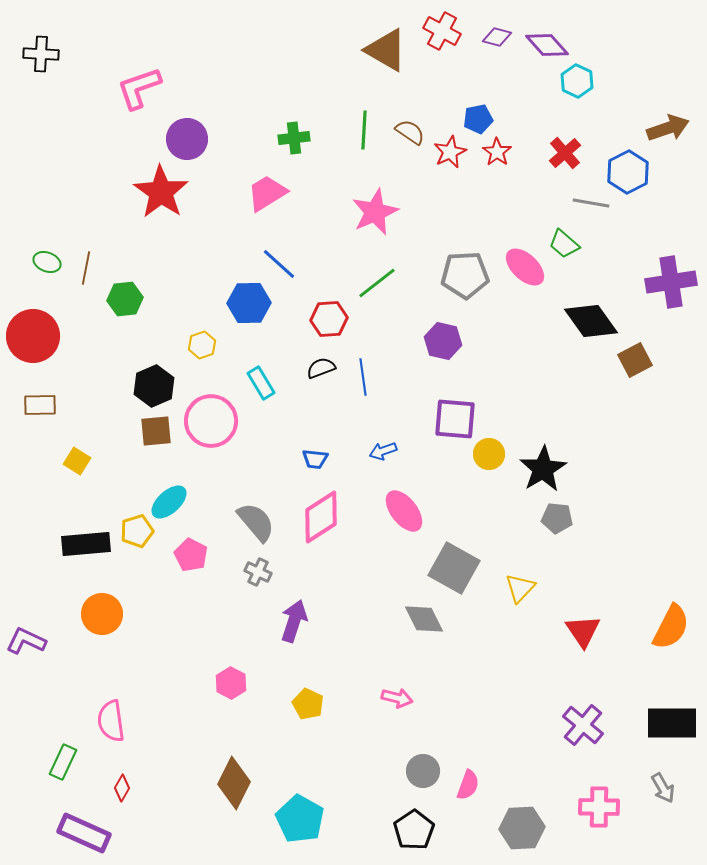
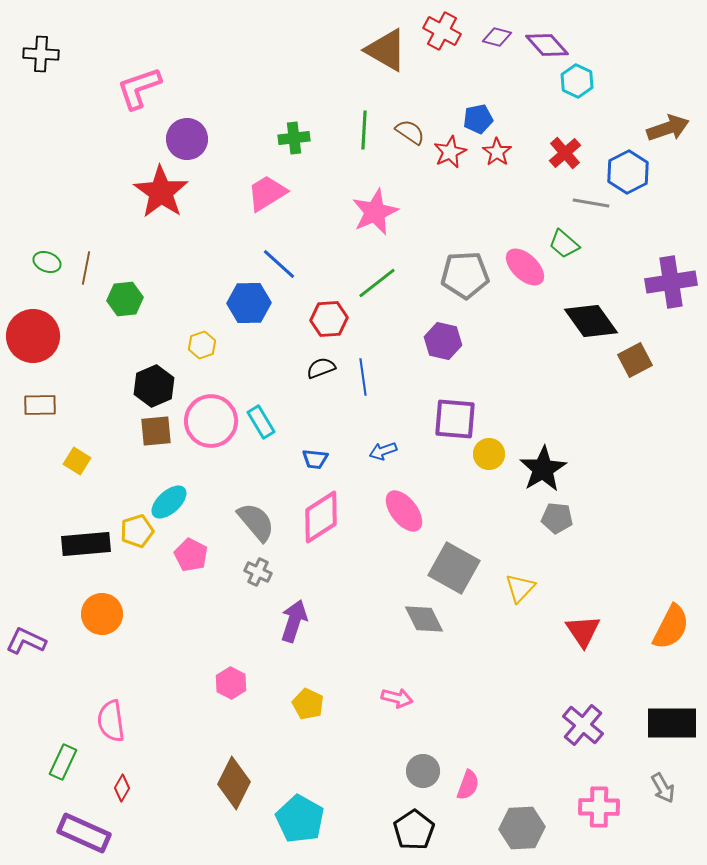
cyan rectangle at (261, 383): moved 39 px down
